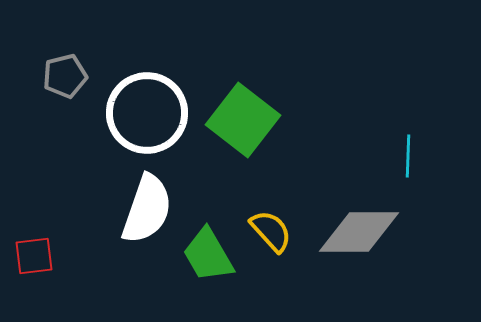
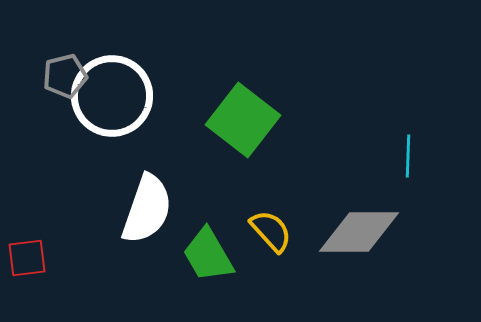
white circle: moved 35 px left, 17 px up
red square: moved 7 px left, 2 px down
